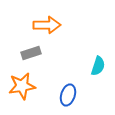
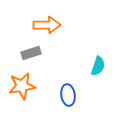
blue ellipse: rotated 25 degrees counterclockwise
